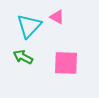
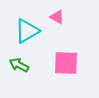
cyan triangle: moved 2 px left, 5 px down; rotated 16 degrees clockwise
green arrow: moved 4 px left, 8 px down
